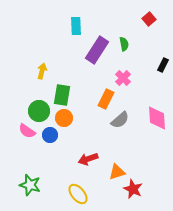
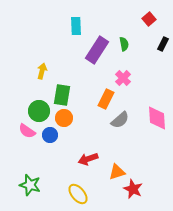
black rectangle: moved 21 px up
